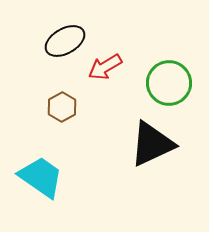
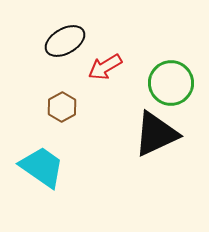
green circle: moved 2 px right
black triangle: moved 4 px right, 10 px up
cyan trapezoid: moved 1 px right, 10 px up
